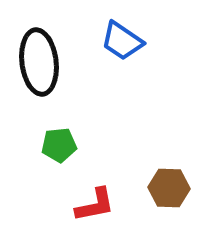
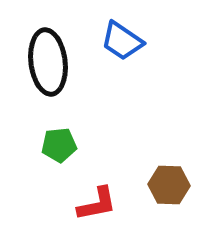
black ellipse: moved 9 px right
brown hexagon: moved 3 px up
red L-shape: moved 2 px right, 1 px up
